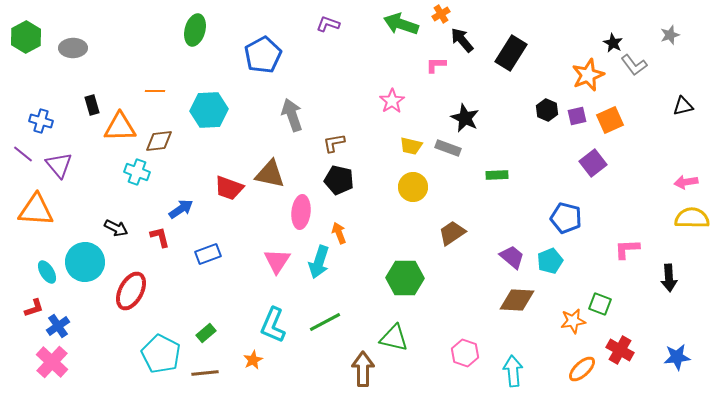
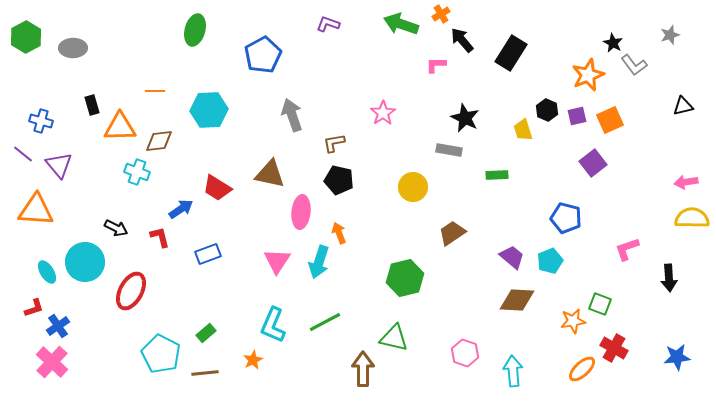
pink star at (392, 101): moved 9 px left, 12 px down
yellow trapezoid at (411, 146): moved 112 px right, 16 px up; rotated 60 degrees clockwise
gray rectangle at (448, 148): moved 1 px right, 2 px down; rotated 10 degrees counterclockwise
red trapezoid at (229, 188): moved 12 px left; rotated 12 degrees clockwise
pink L-shape at (627, 249): rotated 16 degrees counterclockwise
green hexagon at (405, 278): rotated 15 degrees counterclockwise
red cross at (620, 350): moved 6 px left, 2 px up
